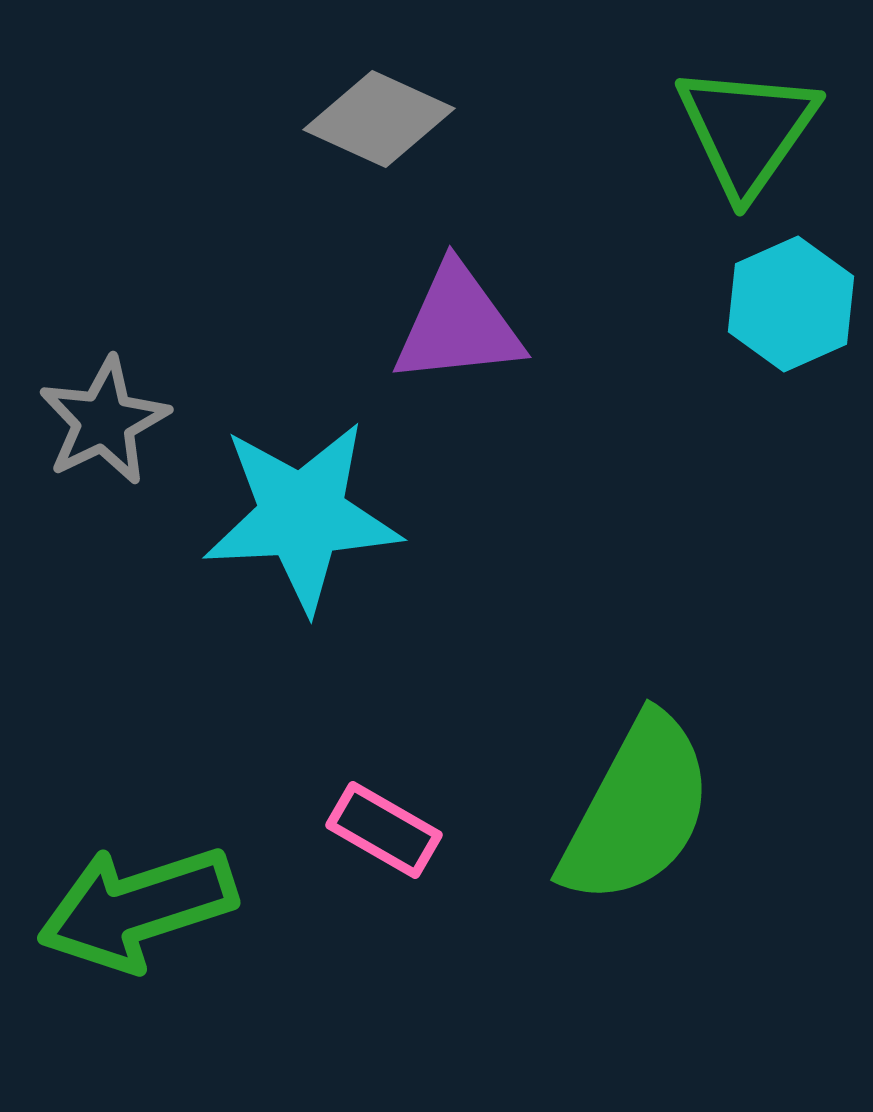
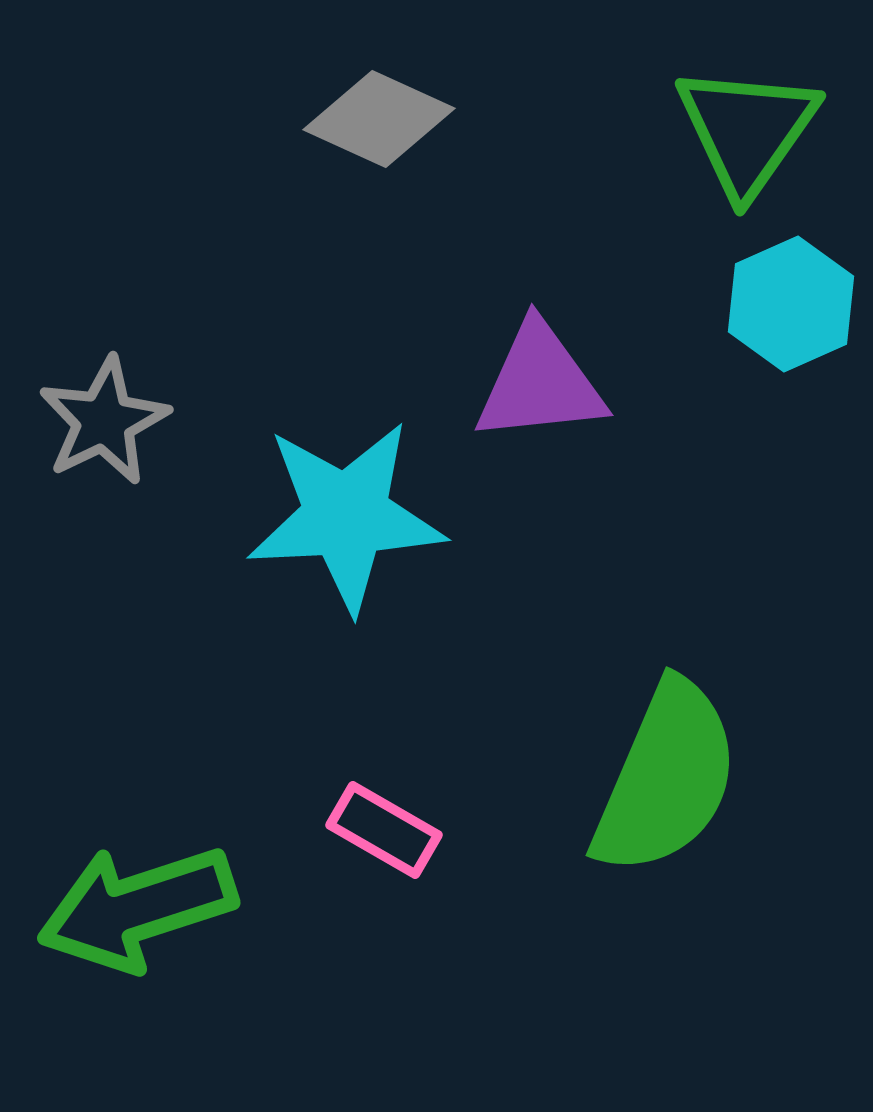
purple triangle: moved 82 px right, 58 px down
cyan star: moved 44 px right
green semicircle: moved 29 px right, 32 px up; rotated 5 degrees counterclockwise
